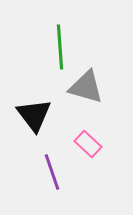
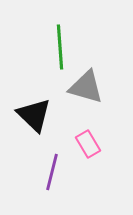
black triangle: rotated 9 degrees counterclockwise
pink rectangle: rotated 16 degrees clockwise
purple line: rotated 33 degrees clockwise
